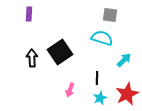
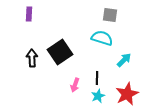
pink arrow: moved 5 px right, 5 px up
cyan star: moved 2 px left, 2 px up
